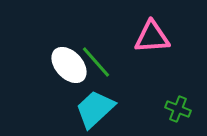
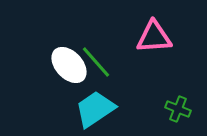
pink triangle: moved 2 px right
cyan trapezoid: rotated 9 degrees clockwise
